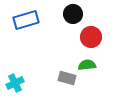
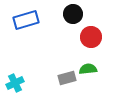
green semicircle: moved 1 px right, 4 px down
gray rectangle: rotated 30 degrees counterclockwise
